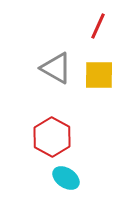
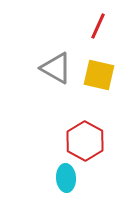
yellow square: rotated 12 degrees clockwise
red hexagon: moved 33 px right, 4 px down
cyan ellipse: rotated 52 degrees clockwise
